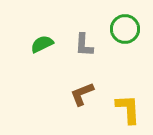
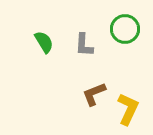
green semicircle: moved 2 px right, 2 px up; rotated 85 degrees clockwise
brown L-shape: moved 12 px right
yellow L-shape: rotated 28 degrees clockwise
